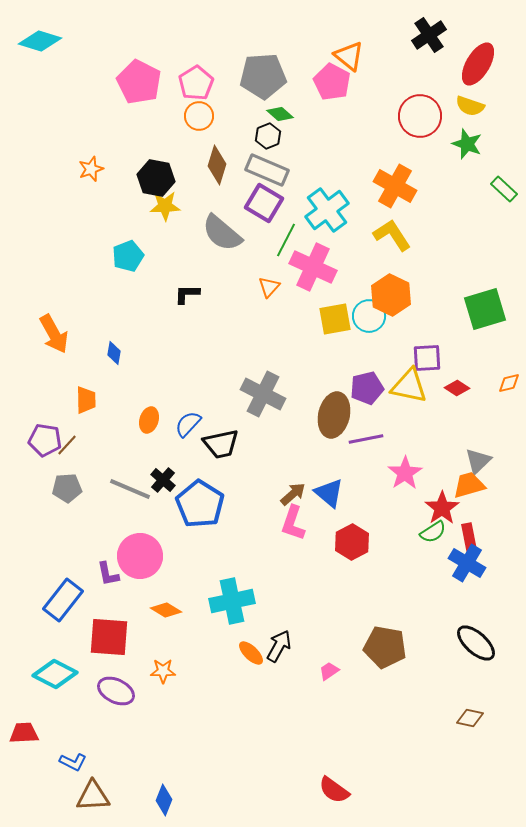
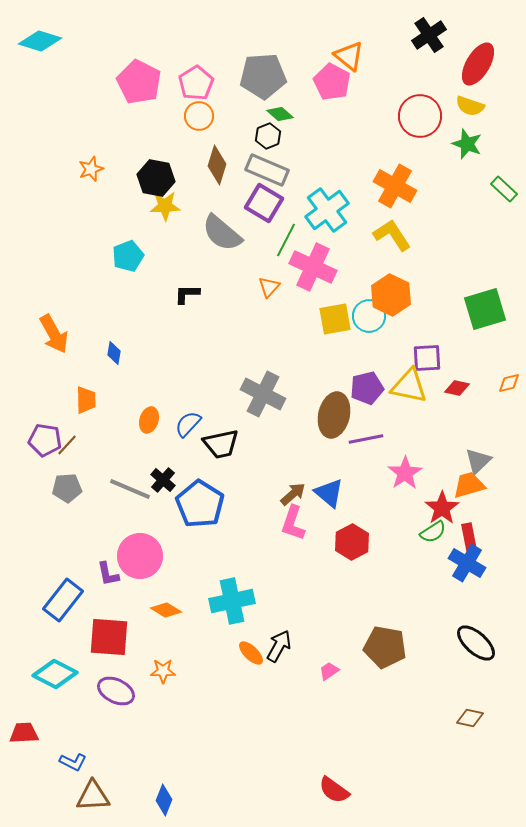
red diamond at (457, 388): rotated 20 degrees counterclockwise
